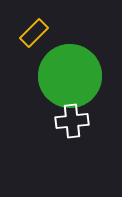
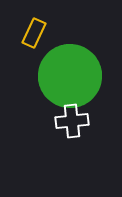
yellow rectangle: rotated 20 degrees counterclockwise
